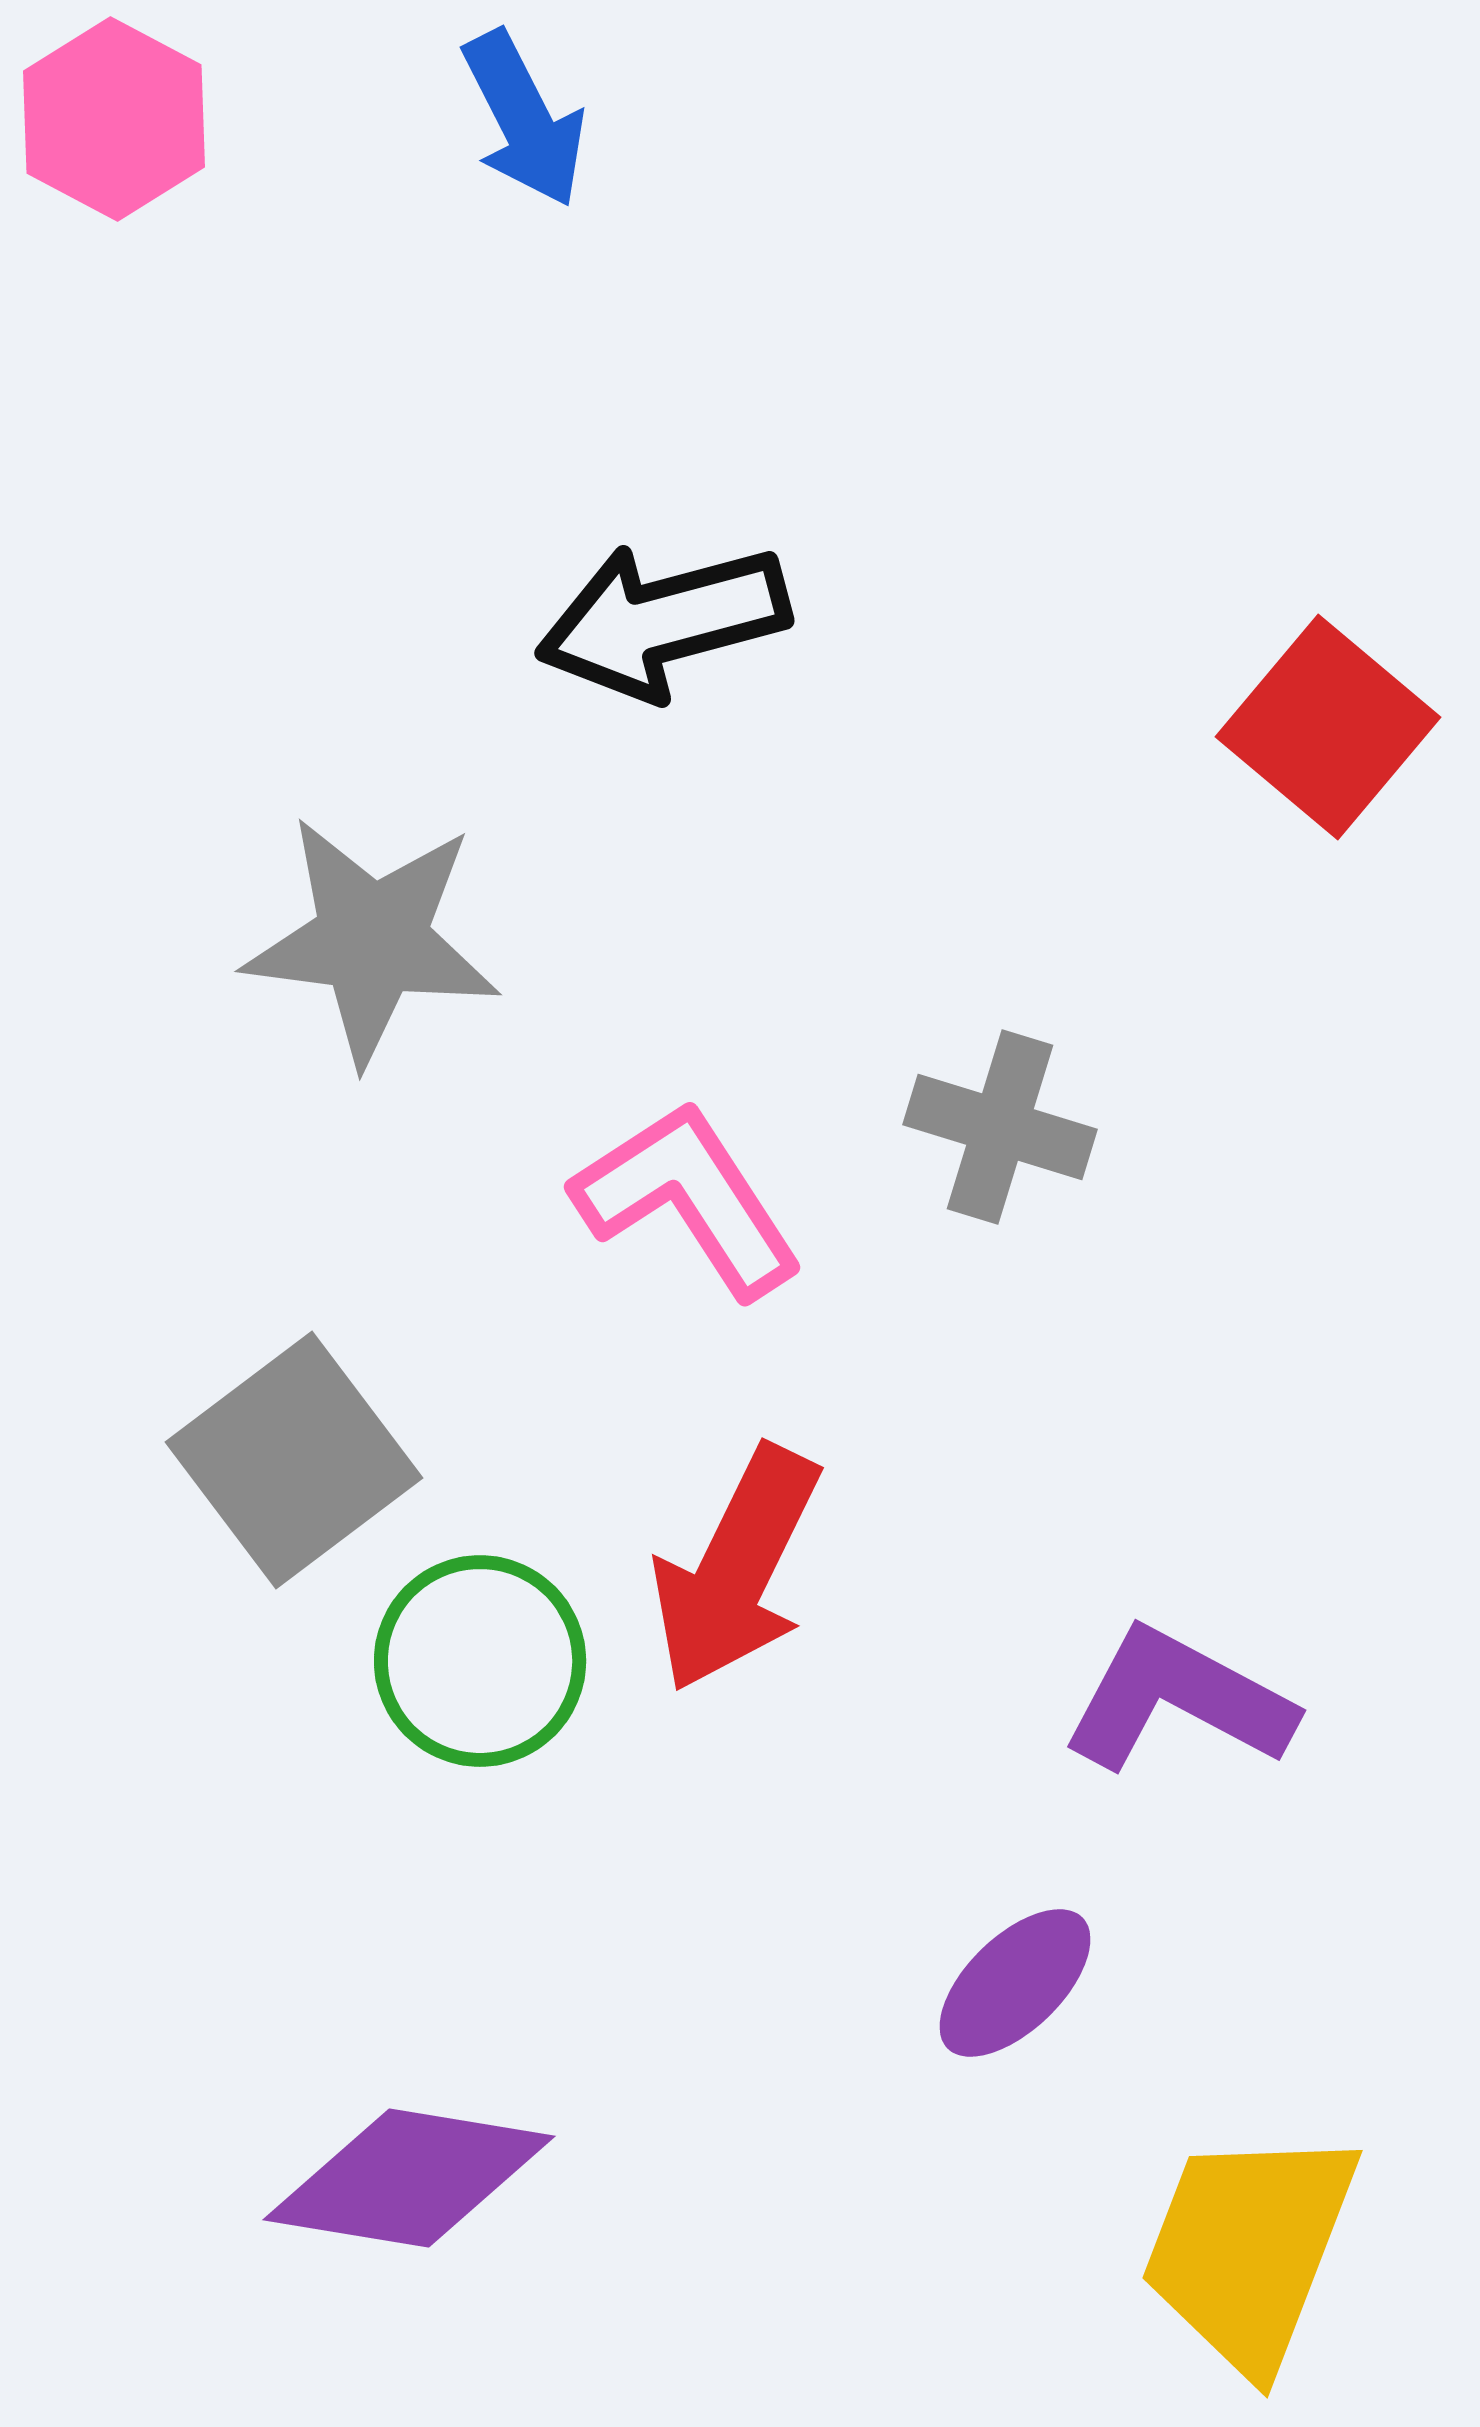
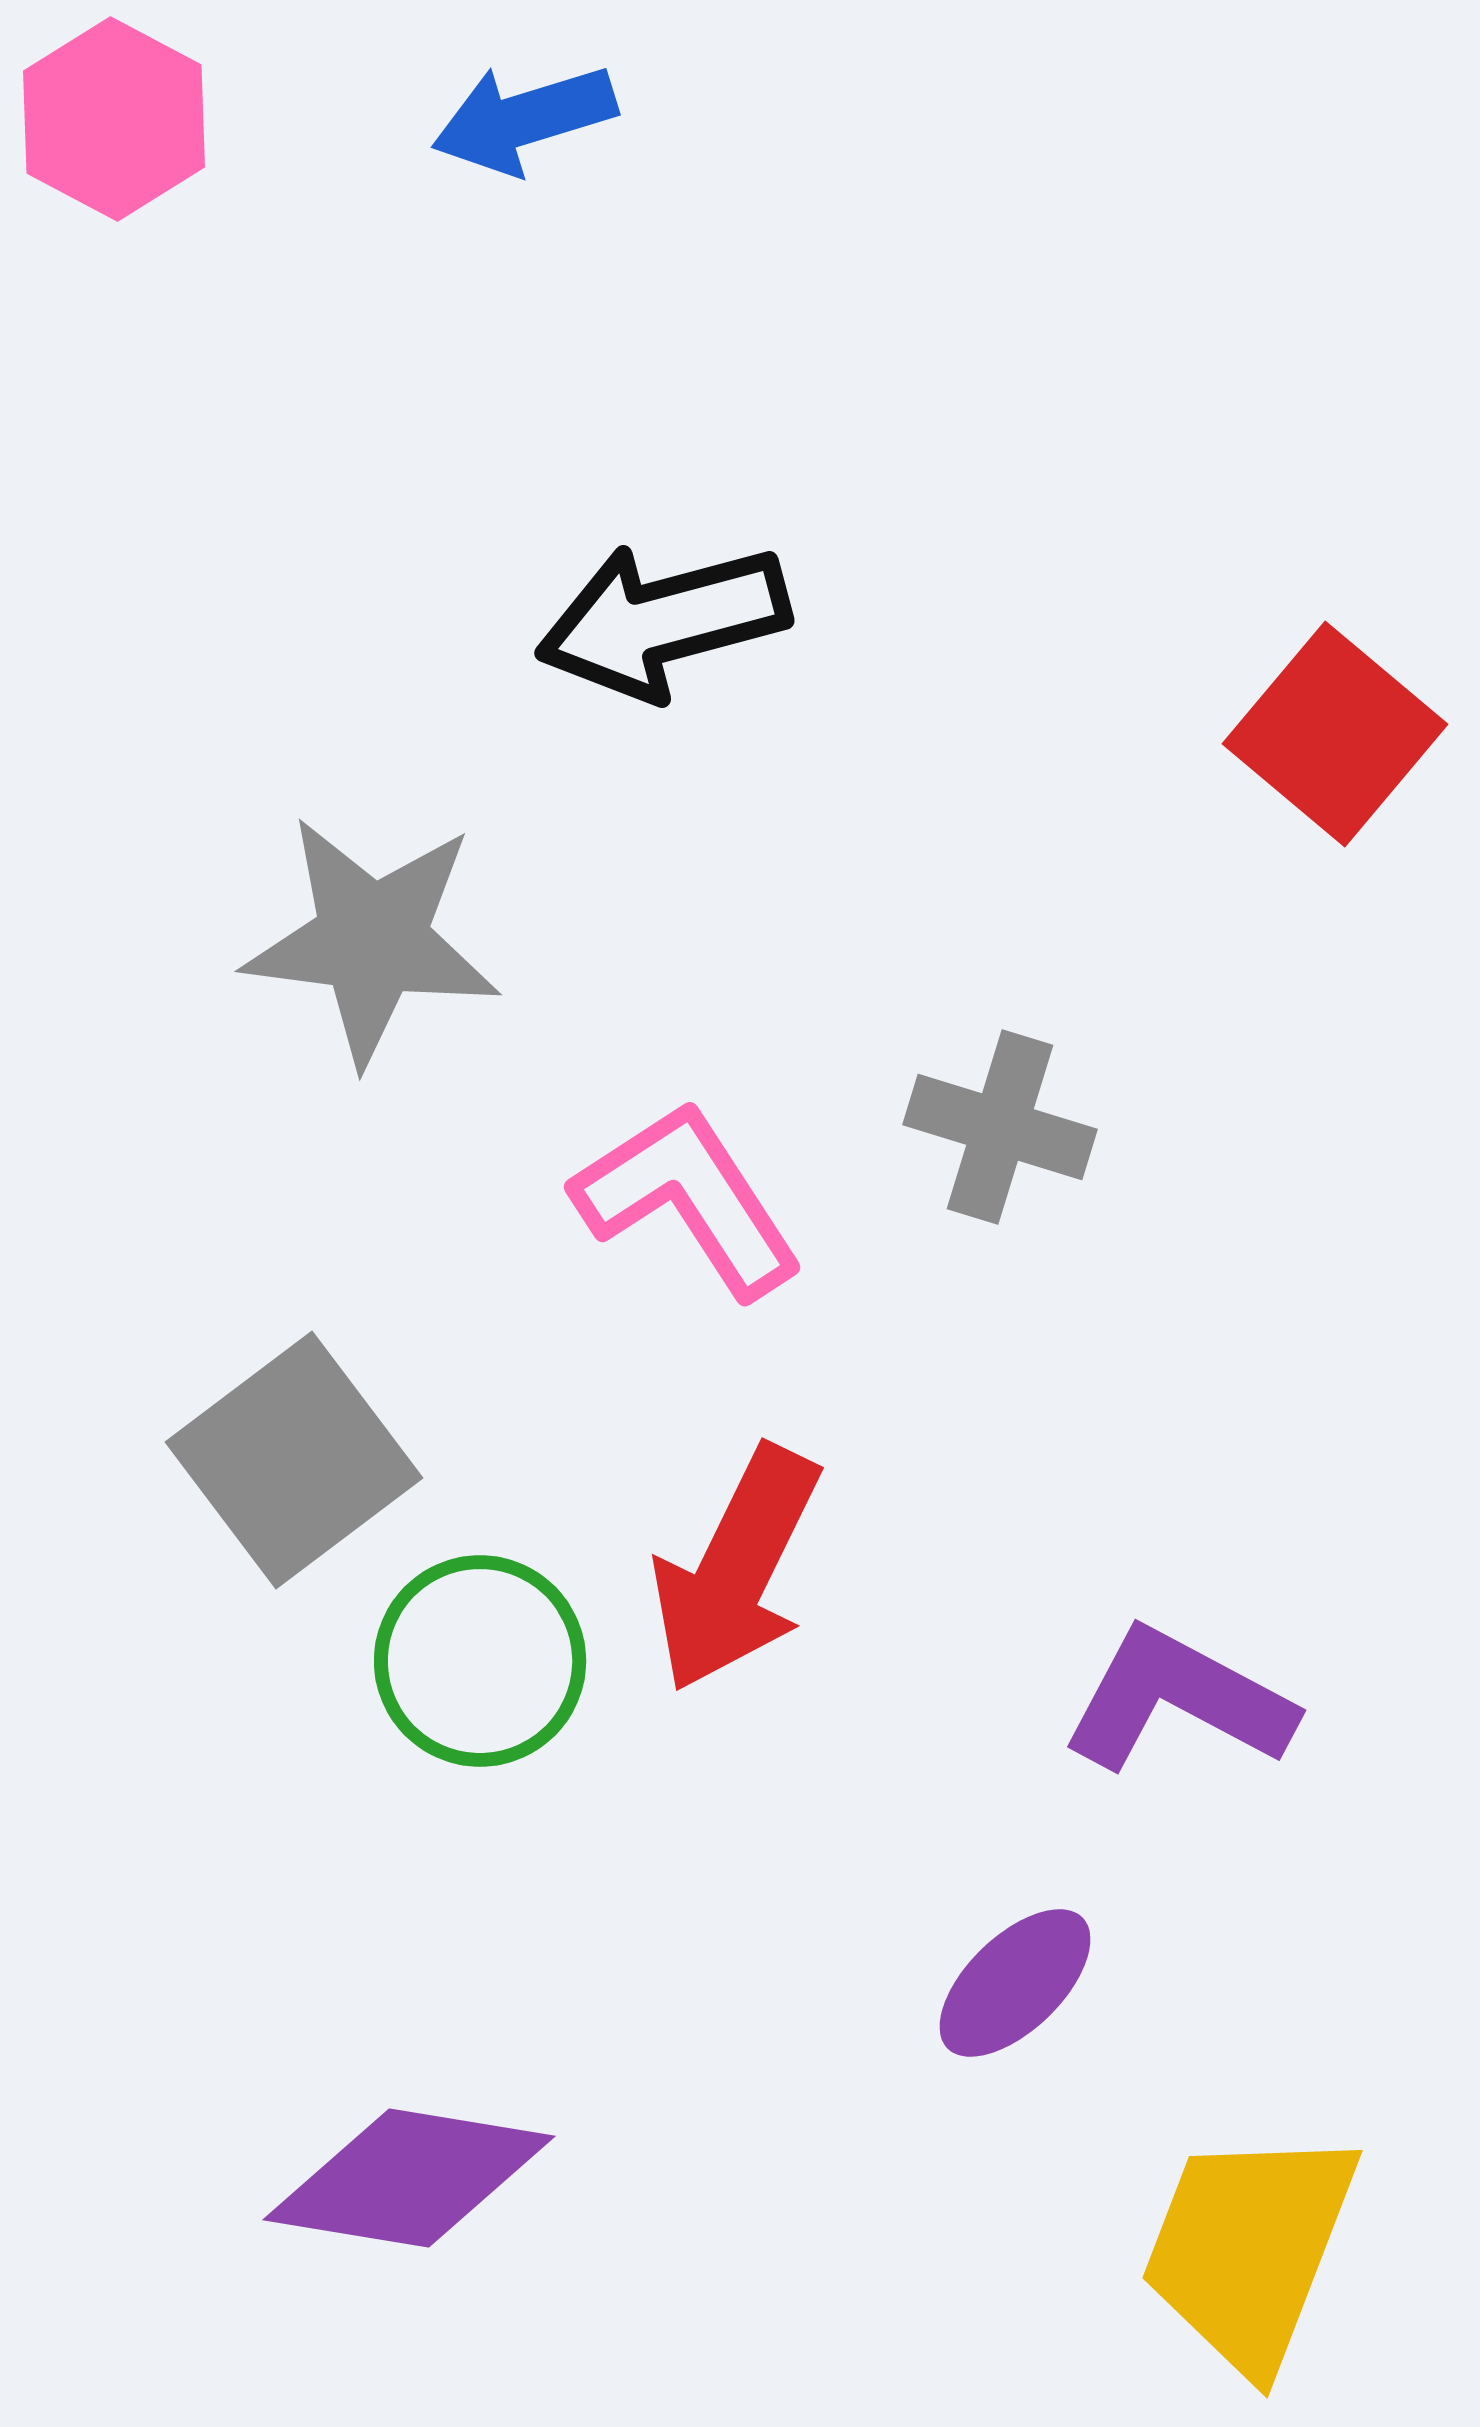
blue arrow: rotated 100 degrees clockwise
red square: moved 7 px right, 7 px down
